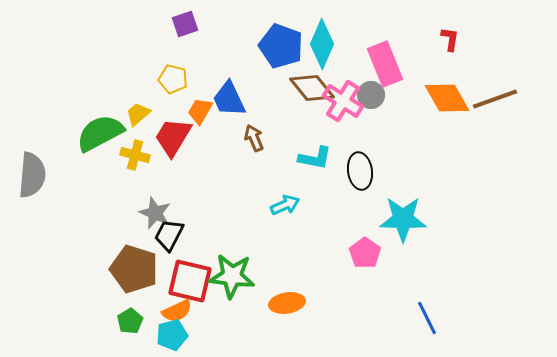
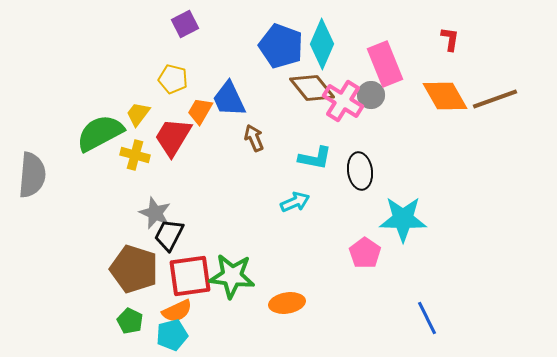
purple square: rotated 8 degrees counterclockwise
orange diamond: moved 2 px left, 2 px up
yellow trapezoid: rotated 12 degrees counterclockwise
cyan arrow: moved 10 px right, 3 px up
red square: moved 5 px up; rotated 21 degrees counterclockwise
green pentagon: rotated 15 degrees counterclockwise
